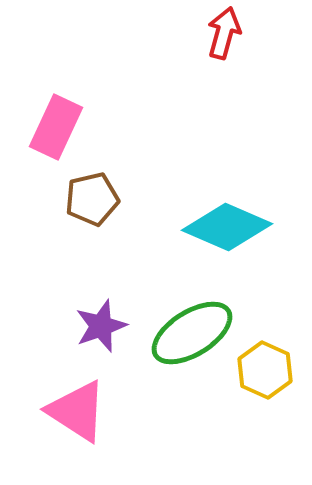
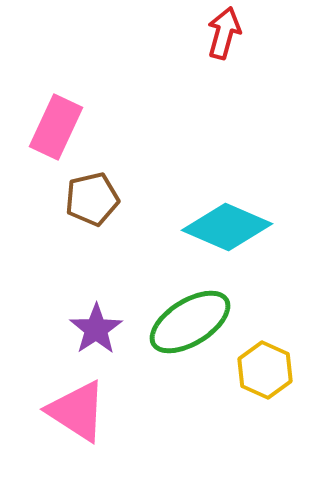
purple star: moved 5 px left, 3 px down; rotated 14 degrees counterclockwise
green ellipse: moved 2 px left, 11 px up
